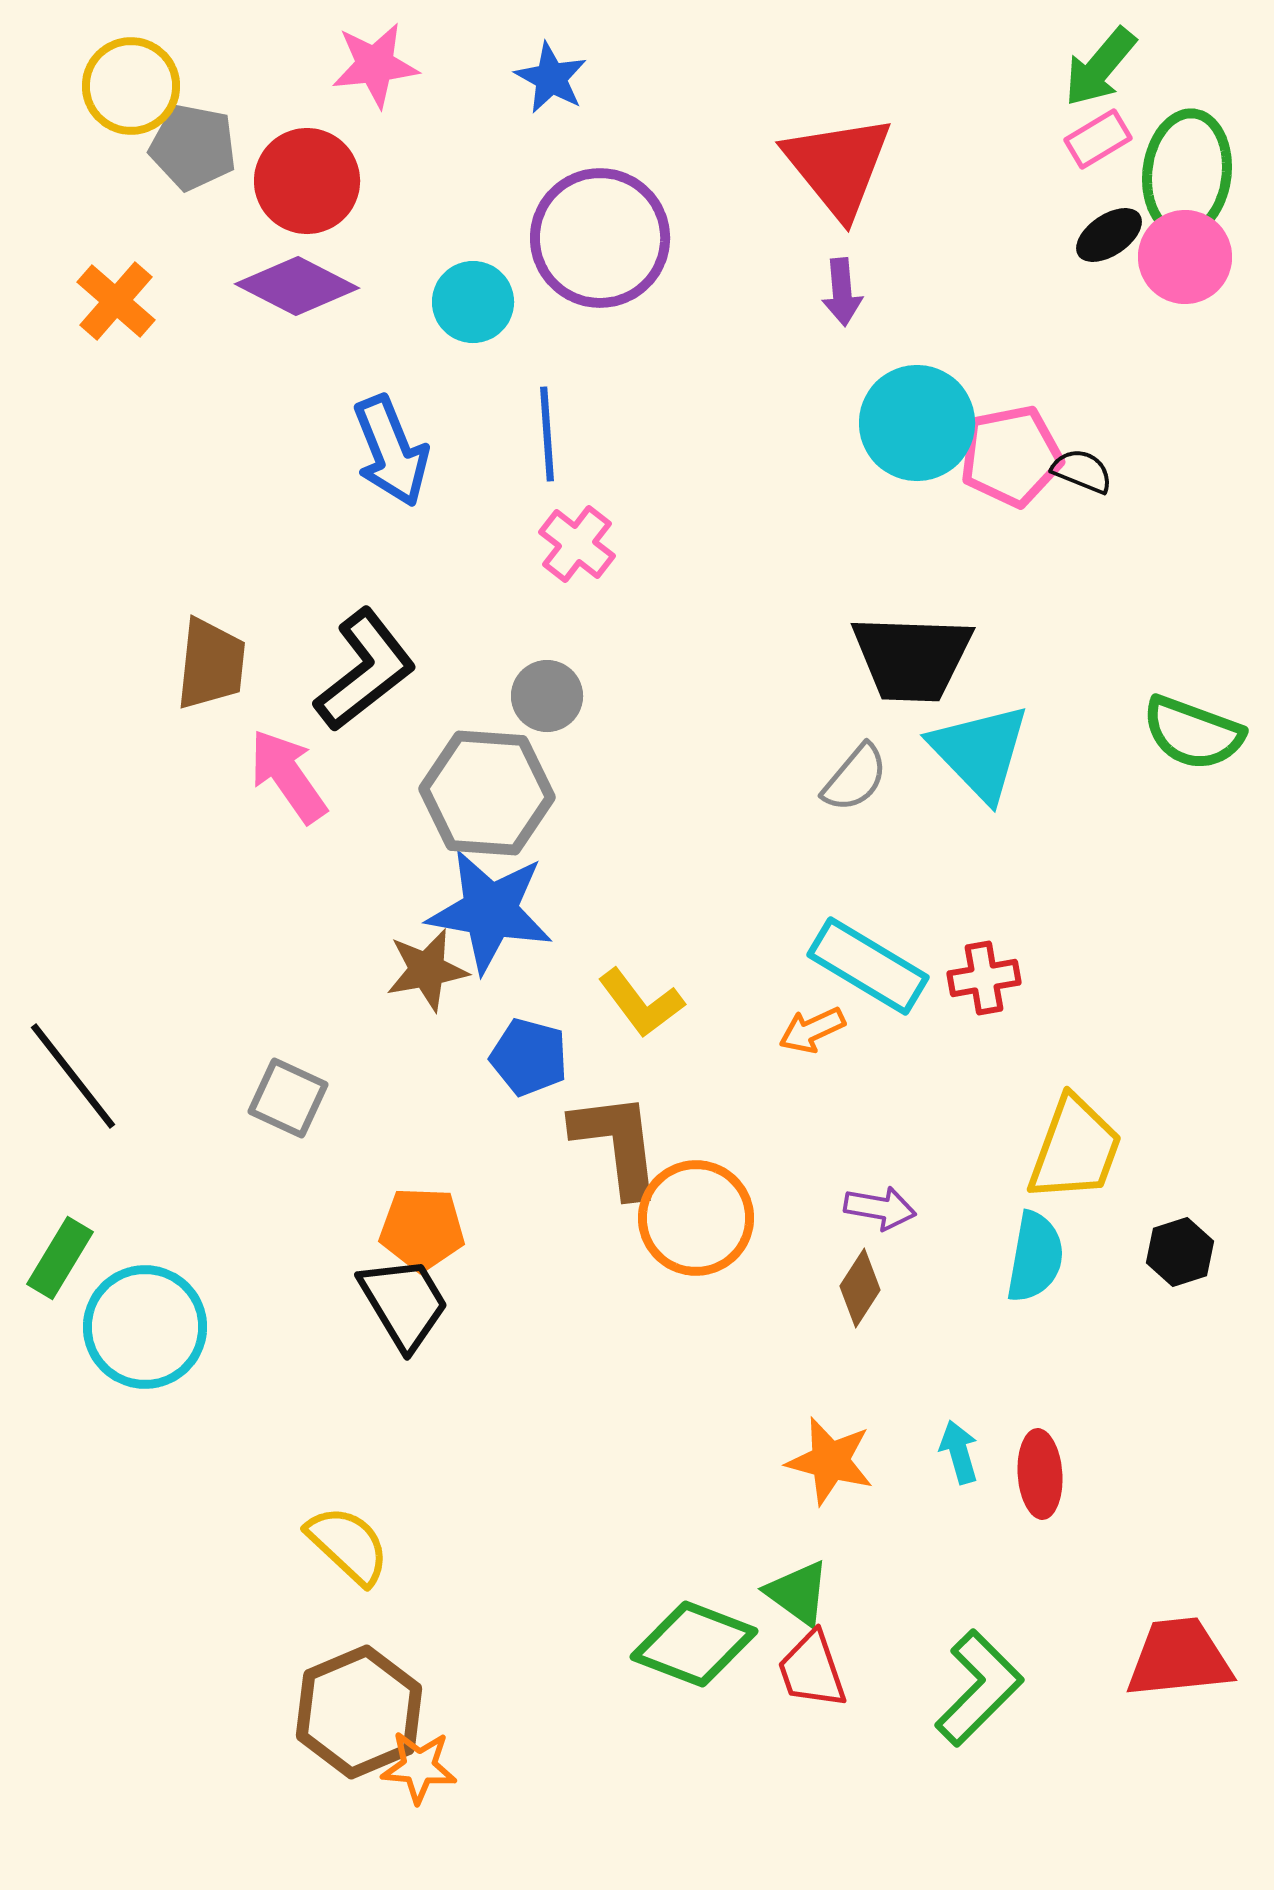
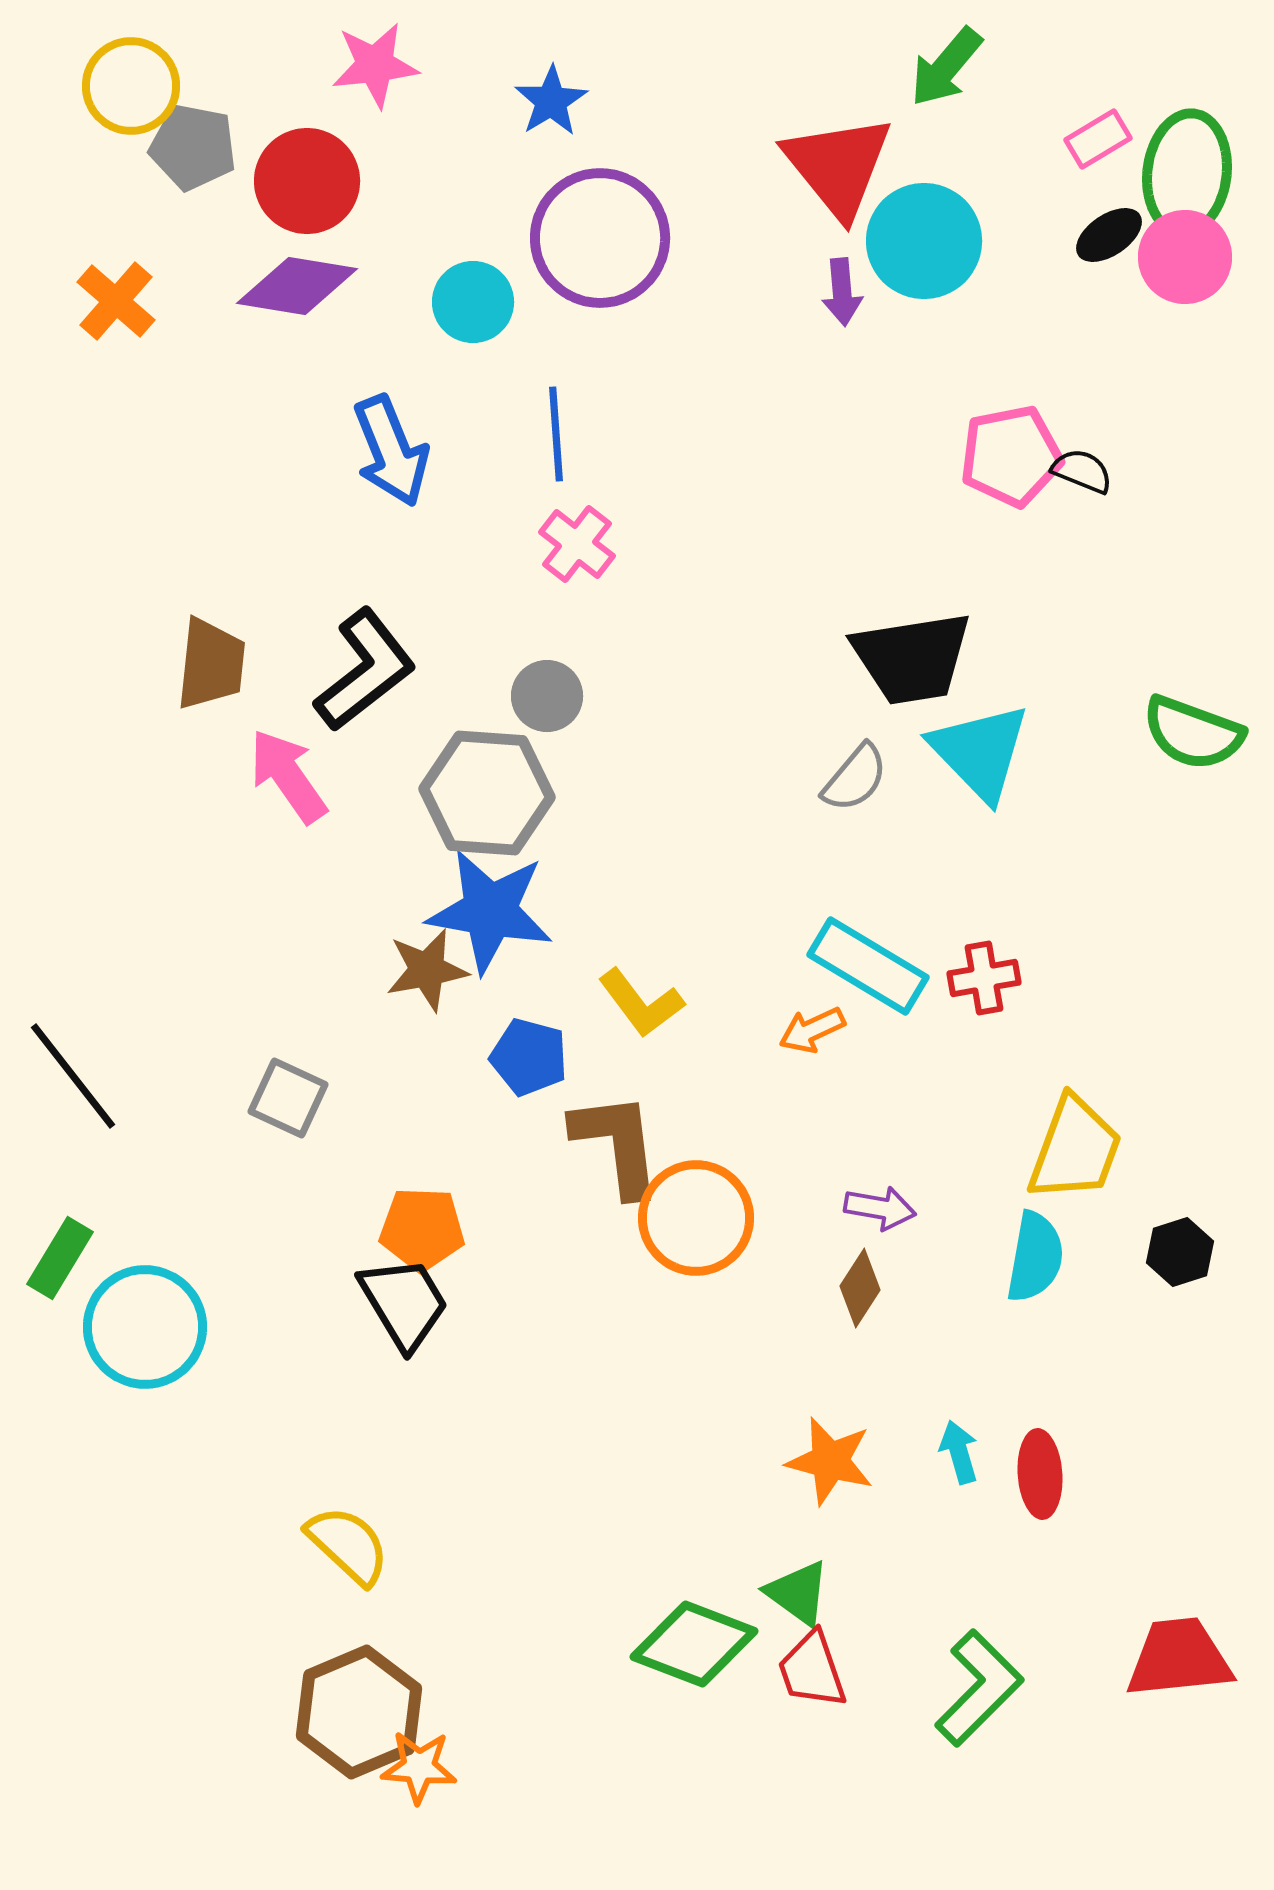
green arrow at (1100, 67): moved 154 px left
blue star at (551, 78): moved 23 px down; rotated 12 degrees clockwise
purple diamond at (297, 286): rotated 18 degrees counterclockwise
cyan circle at (917, 423): moved 7 px right, 182 px up
blue line at (547, 434): moved 9 px right
black trapezoid at (912, 658): rotated 11 degrees counterclockwise
